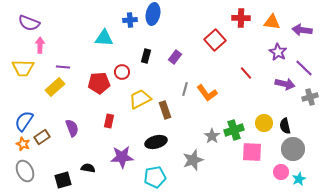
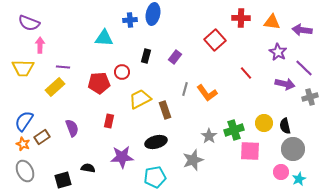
gray star at (212, 136): moved 3 px left
pink square at (252, 152): moved 2 px left, 1 px up
